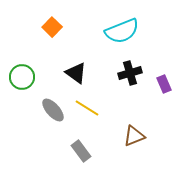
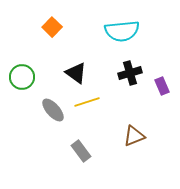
cyan semicircle: rotated 16 degrees clockwise
purple rectangle: moved 2 px left, 2 px down
yellow line: moved 6 px up; rotated 50 degrees counterclockwise
